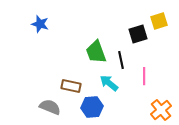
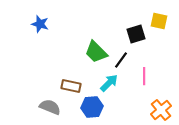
yellow square: rotated 30 degrees clockwise
black square: moved 2 px left
green trapezoid: rotated 25 degrees counterclockwise
black line: rotated 48 degrees clockwise
cyan arrow: rotated 96 degrees clockwise
